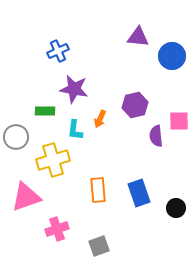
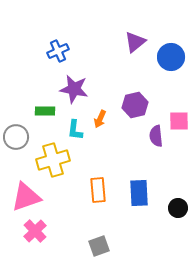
purple triangle: moved 3 px left, 5 px down; rotated 45 degrees counterclockwise
blue circle: moved 1 px left, 1 px down
blue rectangle: rotated 16 degrees clockwise
black circle: moved 2 px right
pink cross: moved 22 px left, 2 px down; rotated 25 degrees counterclockwise
